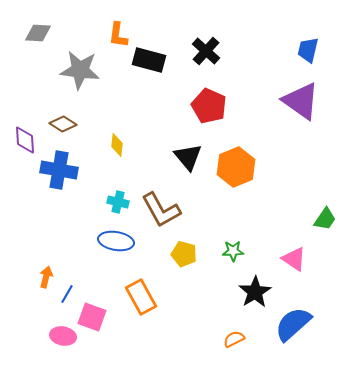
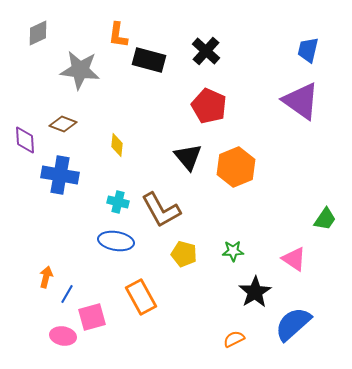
gray diamond: rotated 28 degrees counterclockwise
brown diamond: rotated 12 degrees counterclockwise
blue cross: moved 1 px right, 5 px down
pink square: rotated 36 degrees counterclockwise
